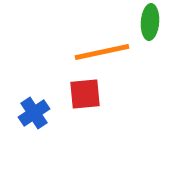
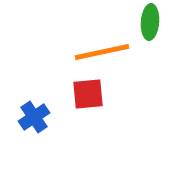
red square: moved 3 px right
blue cross: moved 4 px down
